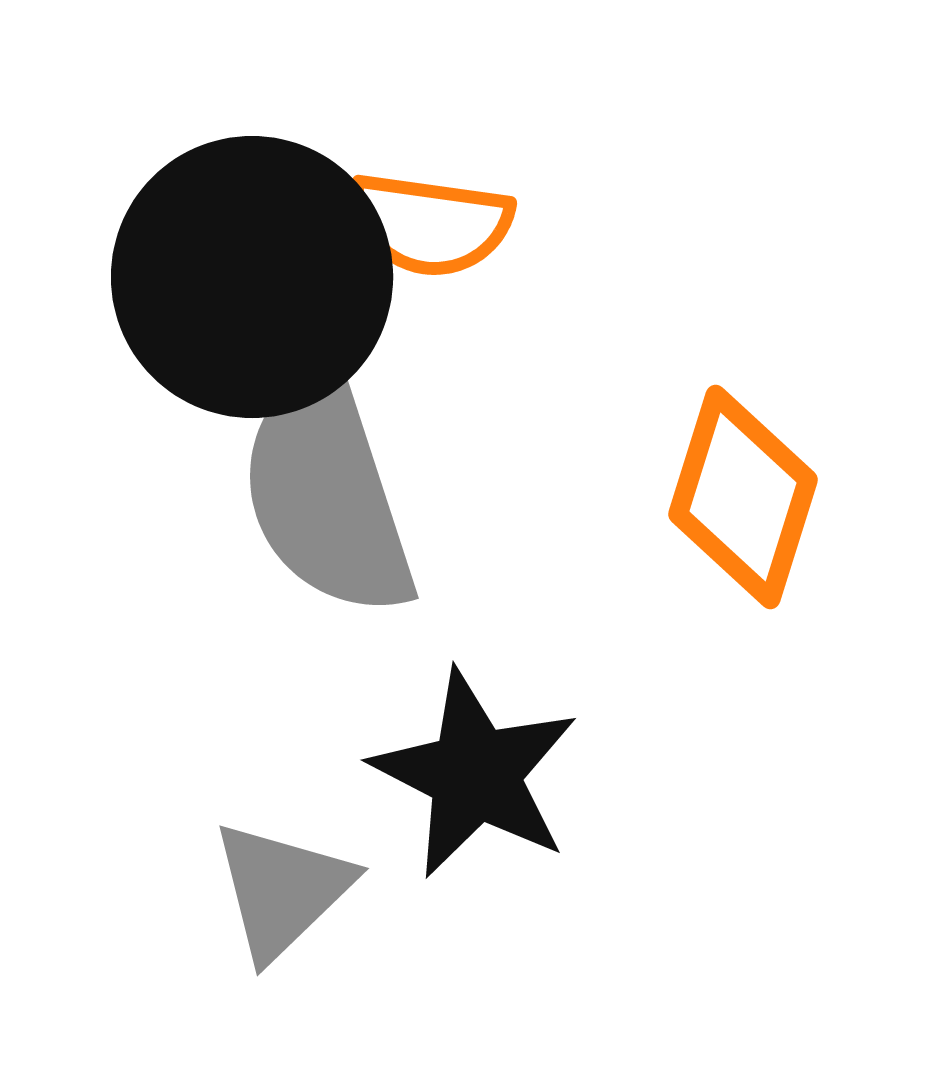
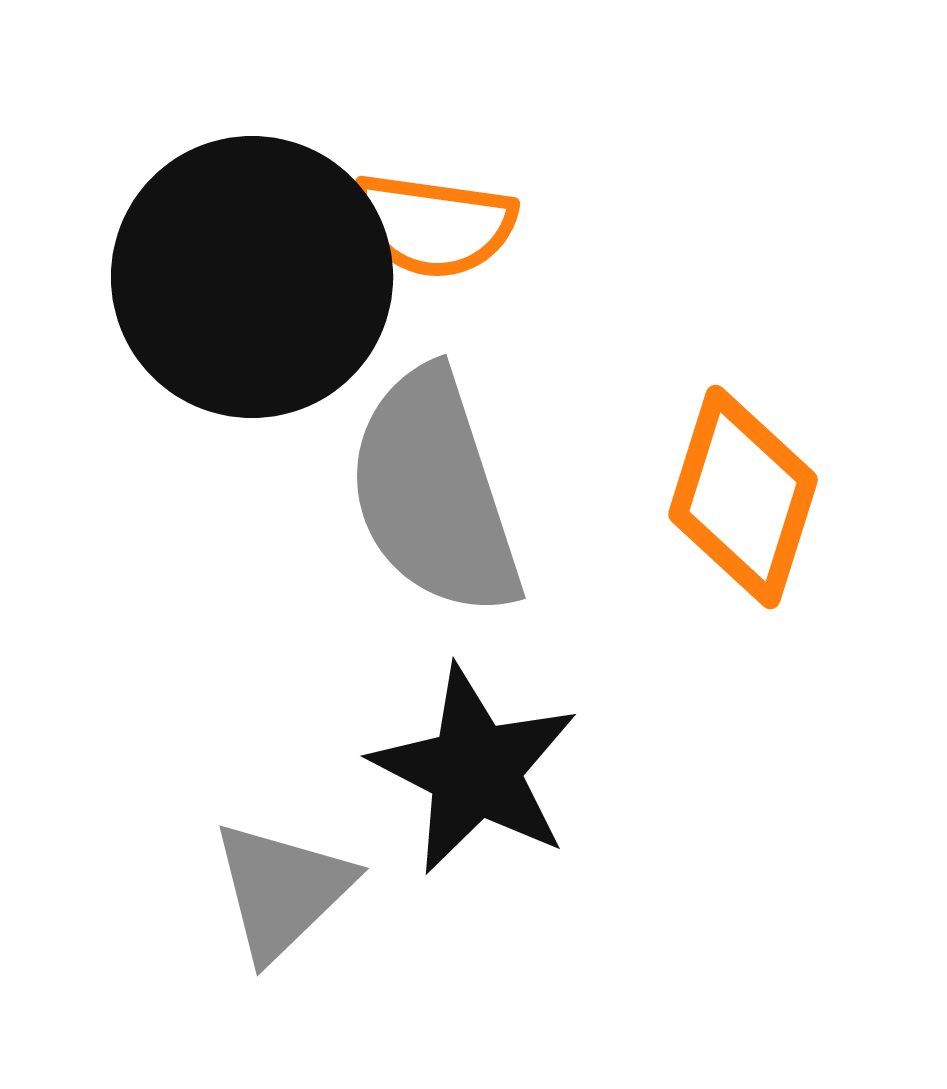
orange semicircle: moved 3 px right, 1 px down
gray semicircle: moved 107 px right
black star: moved 4 px up
